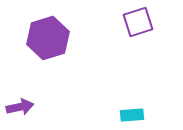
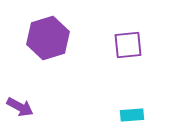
purple square: moved 10 px left, 23 px down; rotated 12 degrees clockwise
purple arrow: rotated 40 degrees clockwise
